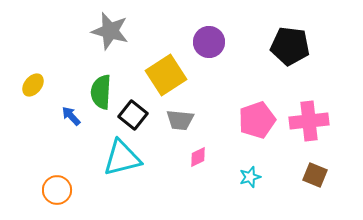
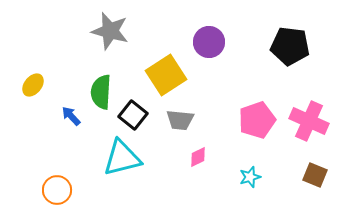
pink cross: rotated 30 degrees clockwise
